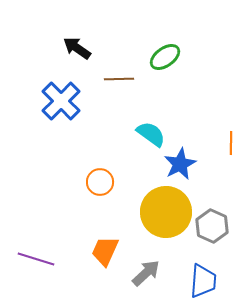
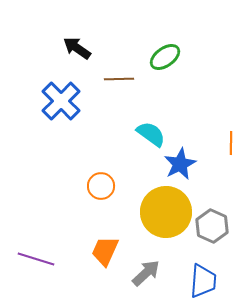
orange circle: moved 1 px right, 4 px down
